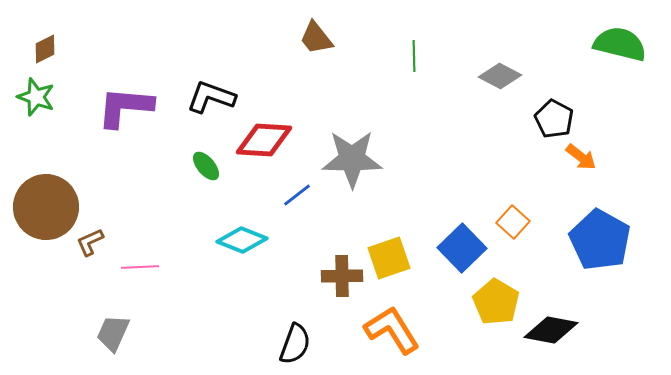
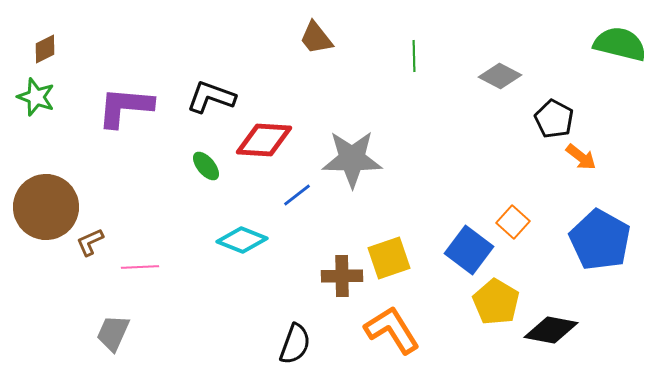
blue square: moved 7 px right, 2 px down; rotated 9 degrees counterclockwise
